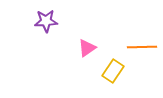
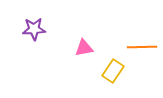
purple star: moved 12 px left, 8 px down
pink triangle: moved 3 px left; rotated 24 degrees clockwise
